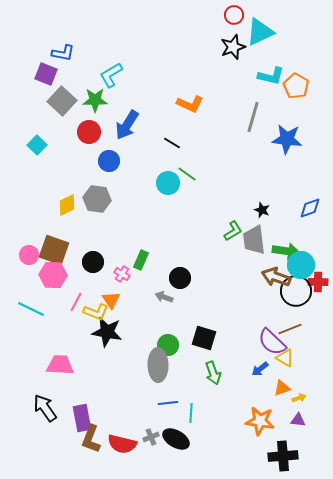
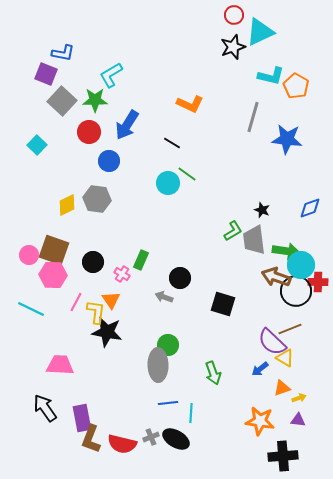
yellow L-shape at (96, 312): rotated 105 degrees counterclockwise
black square at (204, 338): moved 19 px right, 34 px up
